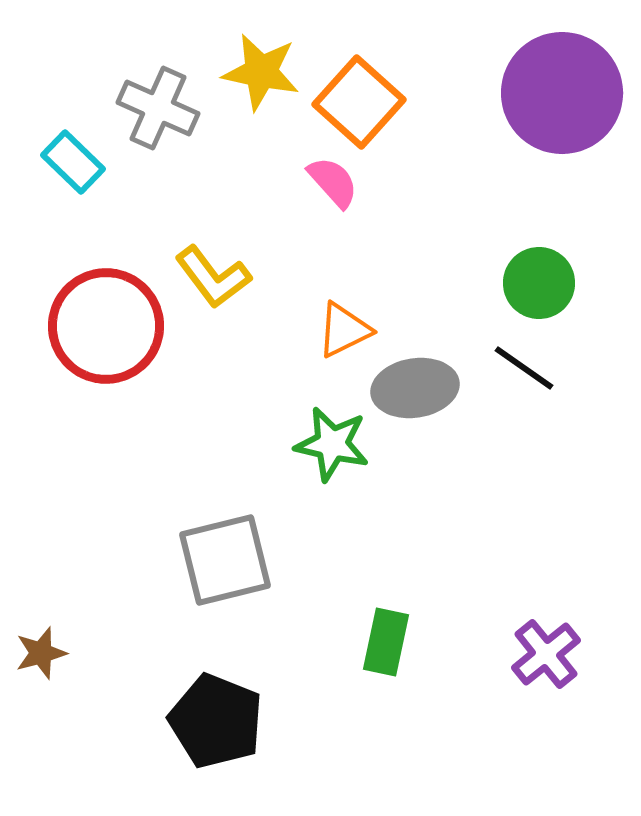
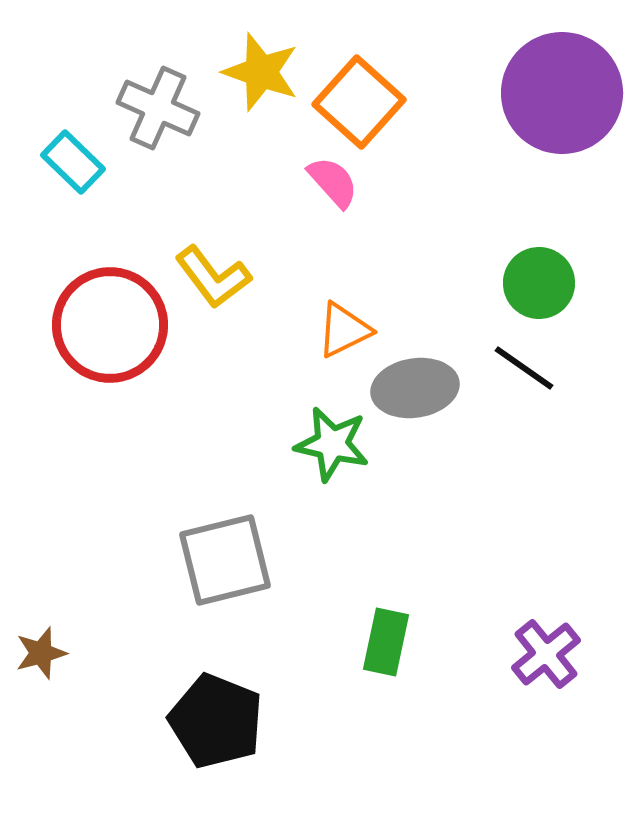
yellow star: rotated 8 degrees clockwise
red circle: moved 4 px right, 1 px up
